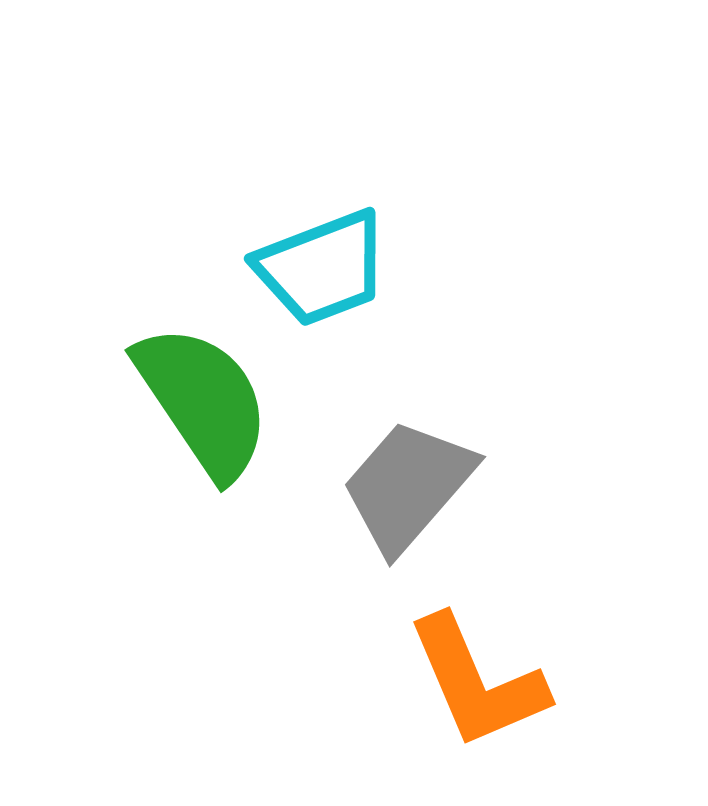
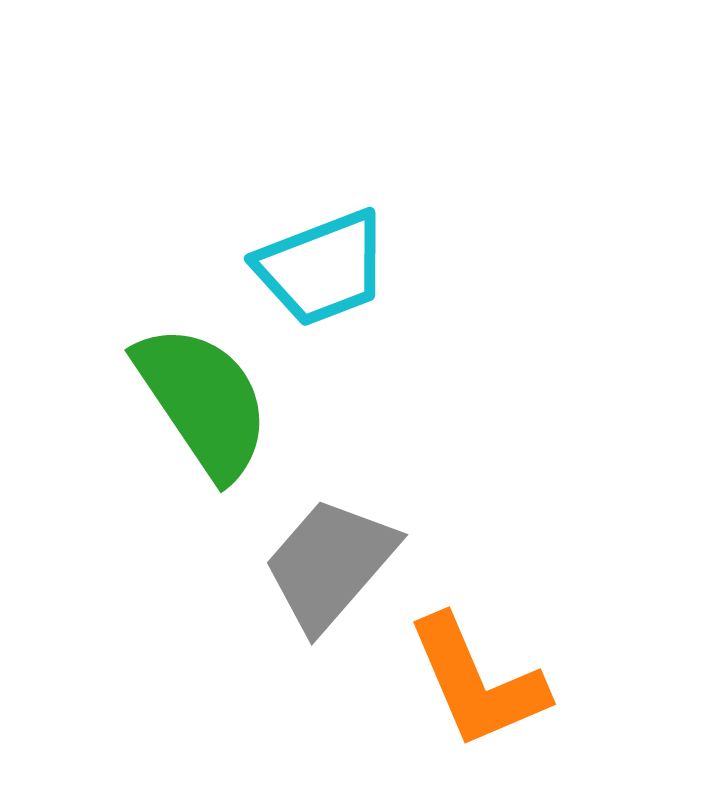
gray trapezoid: moved 78 px left, 78 px down
